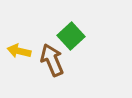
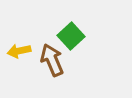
yellow arrow: rotated 25 degrees counterclockwise
